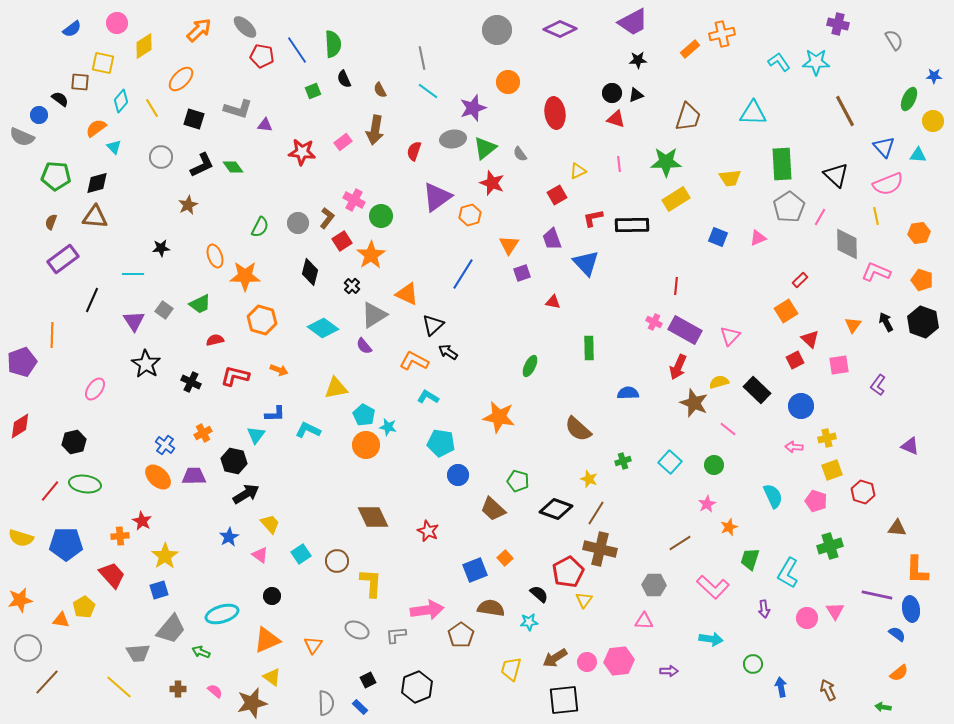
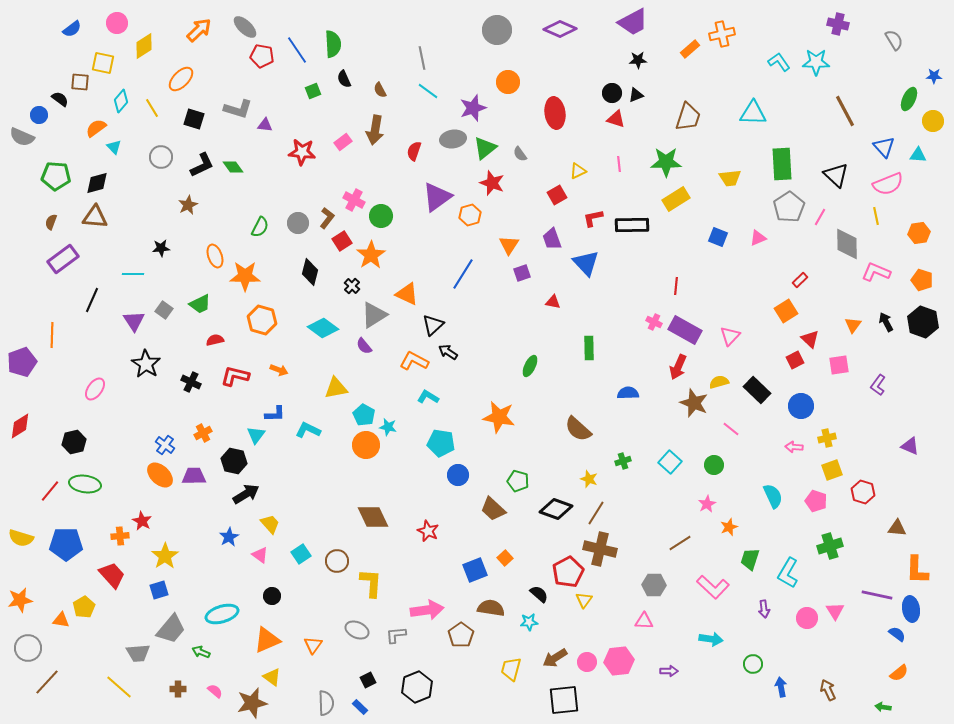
pink line at (728, 429): moved 3 px right
orange ellipse at (158, 477): moved 2 px right, 2 px up
